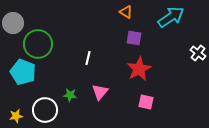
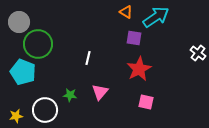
cyan arrow: moved 15 px left
gray circle: moved 6 px right, 1 px up
